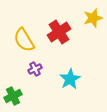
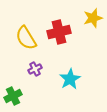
red cross: rotated 20 degrees clockwise
yellow semicircle: moved 2 px right, 2 px up
